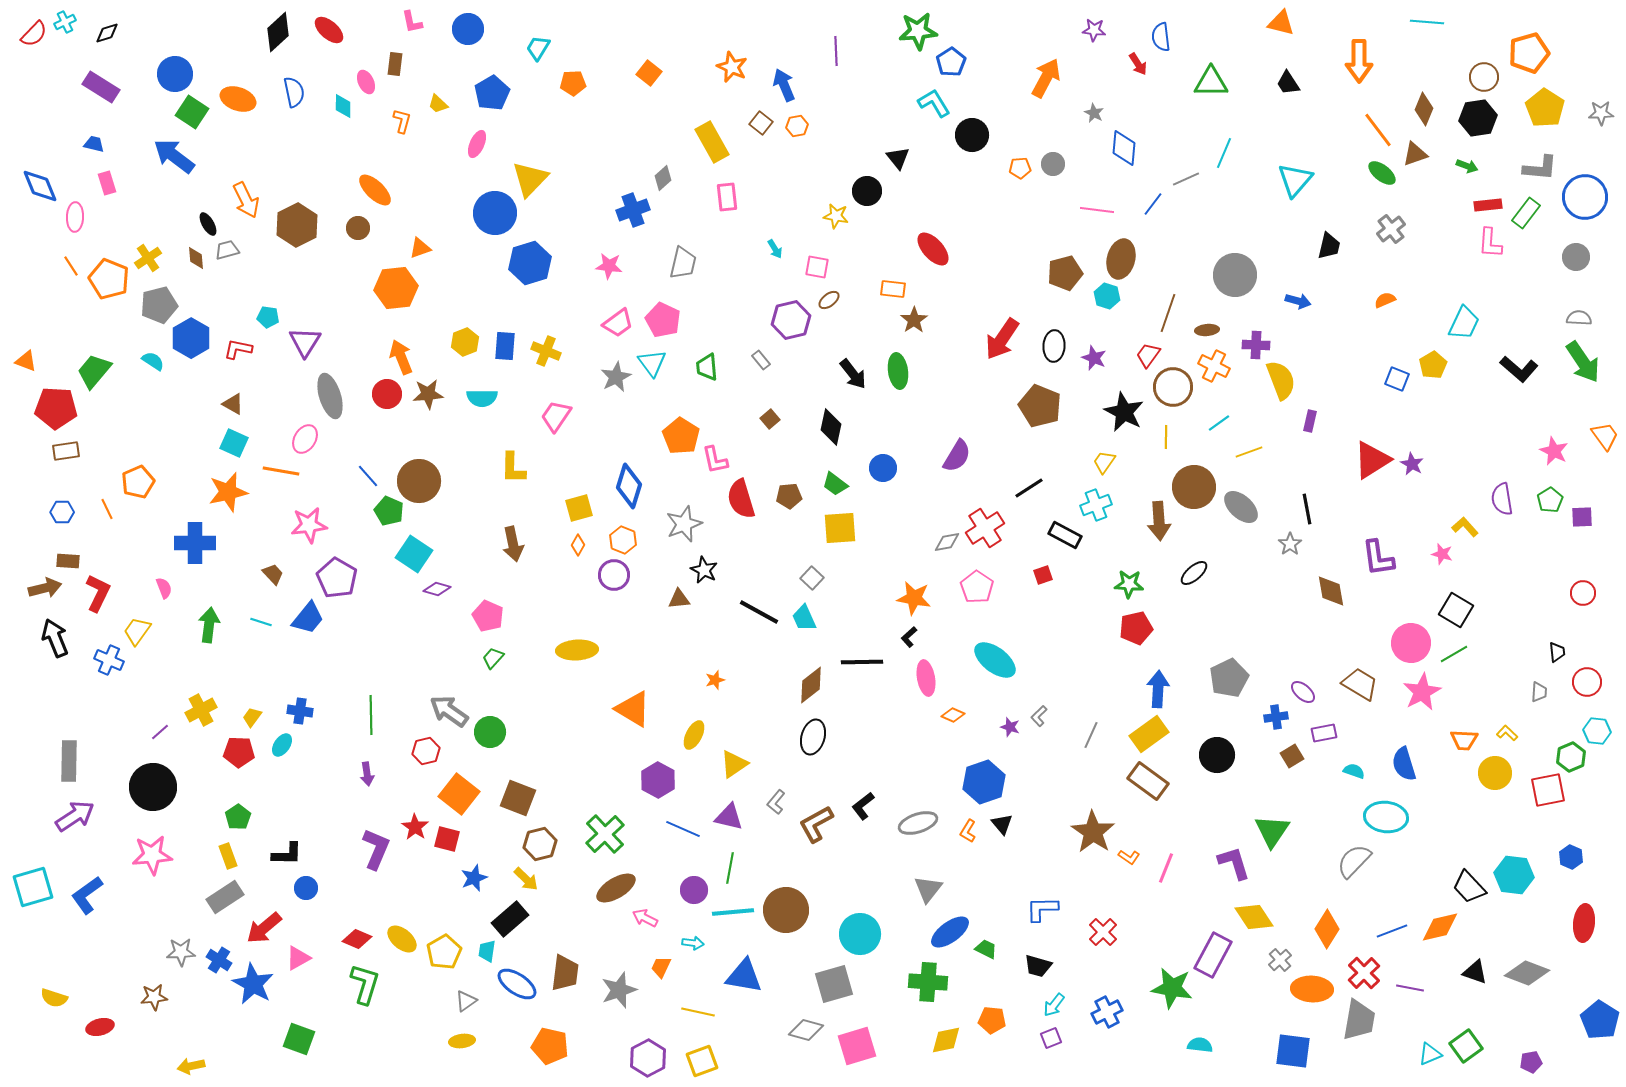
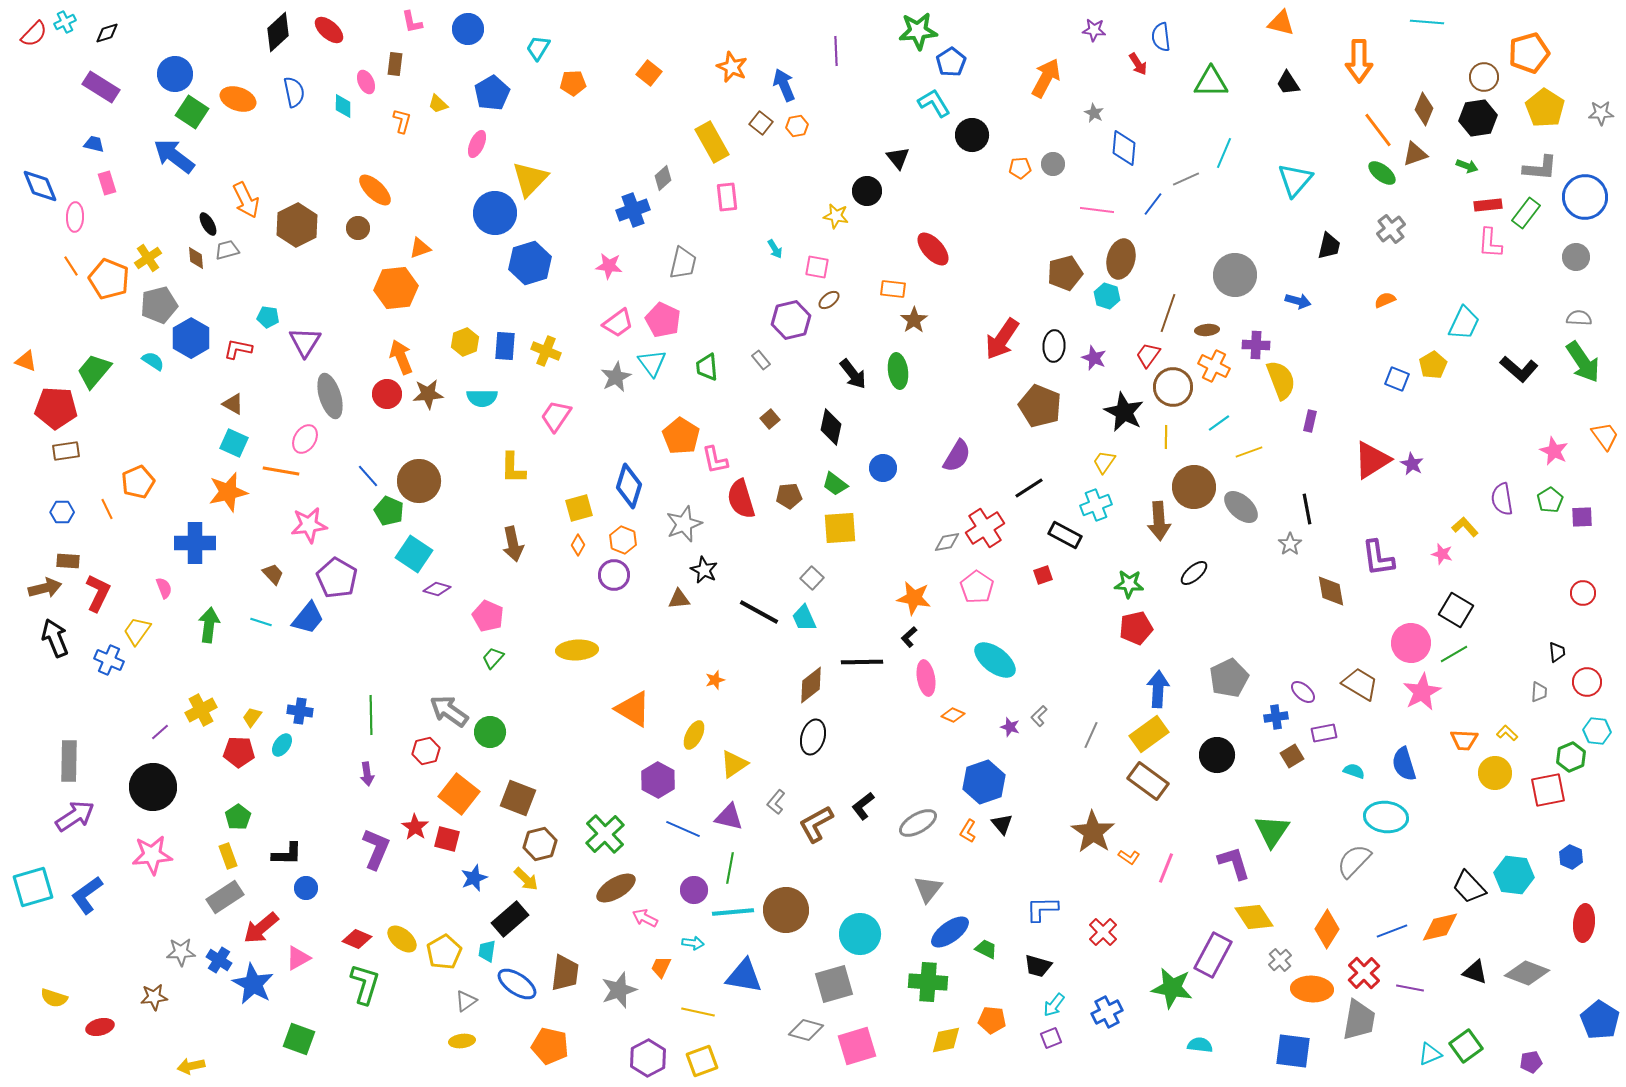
gray ellipse at (918, 823): rotated 12 degrees counterclockwise
red arrow at (264, 928): moved 3 px left
